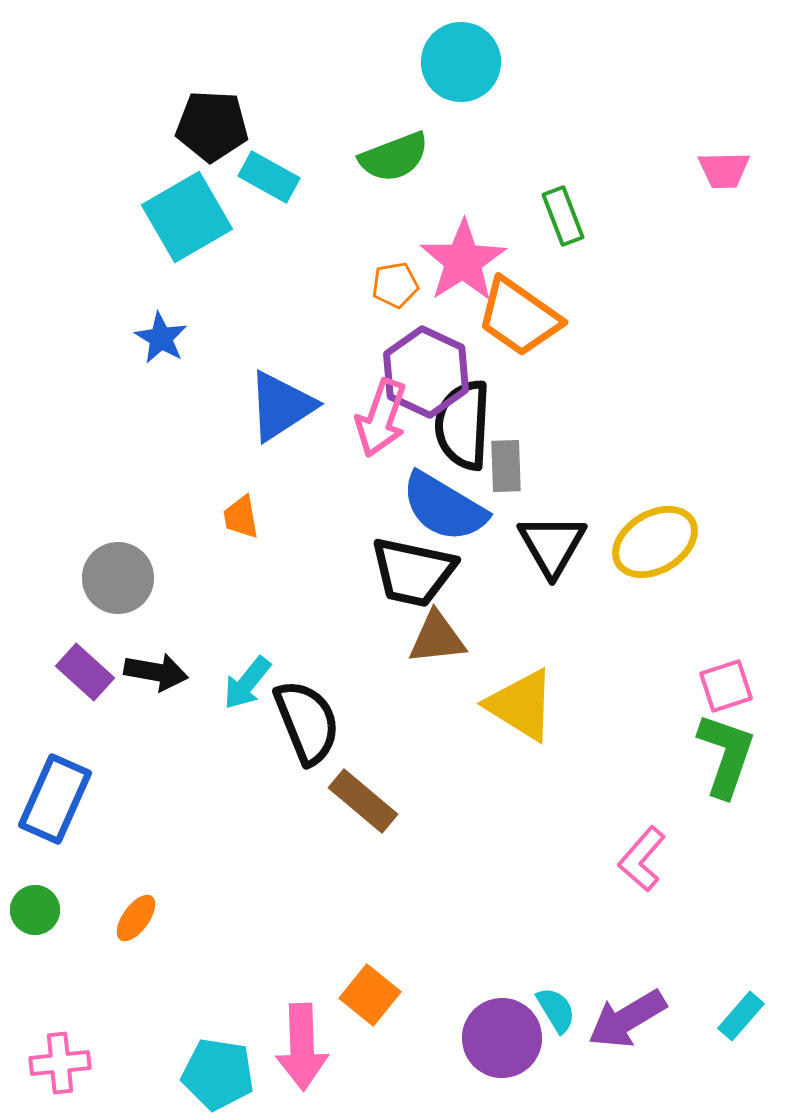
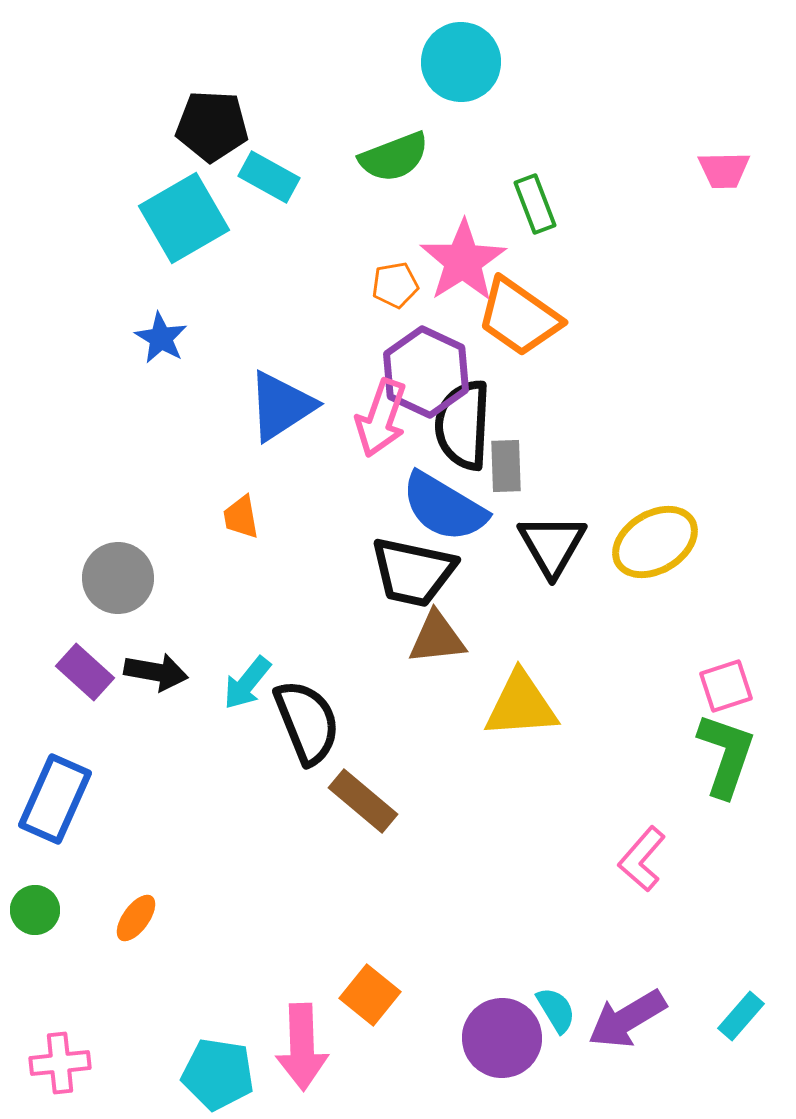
green rectangle at (563, 216): moved 28 px left, 12 px up
cyan square at (187, 217): moved 3 px left, 1 px down
yellow triangle at (521, 705): rotated 36 degrees counterclockwise
